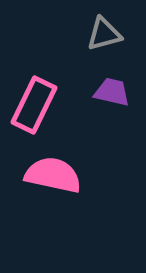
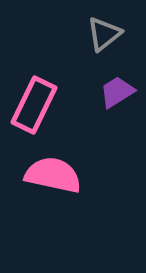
gray triangle: rotated 24 degrees counterclockwise
purple trapezoid: moved 5 px right; rotated 45 degrees counterclockwise
